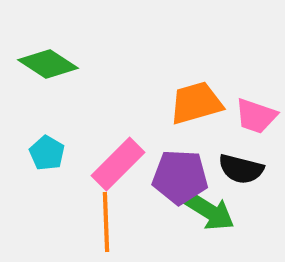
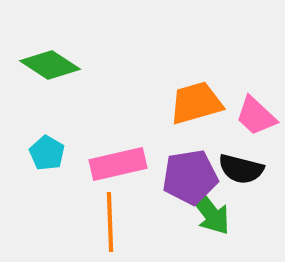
green diamond: moved 2 px right, 1 px down
pink trapezoid: rotated 24 degrees clockwise
pink rectangle: rotated 32 degrees clockwise
purple pentagon: moved 10 px right; rotated 12 degrees counterclockwise
green arrow: rotated 20 degrees clockwise
orange line: moved 4 px right
